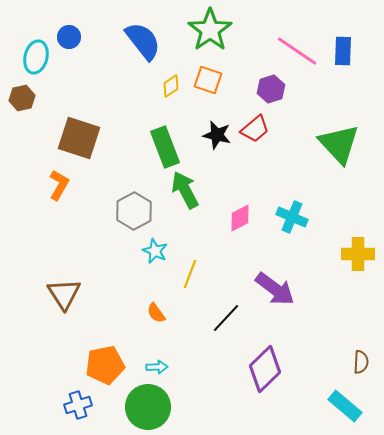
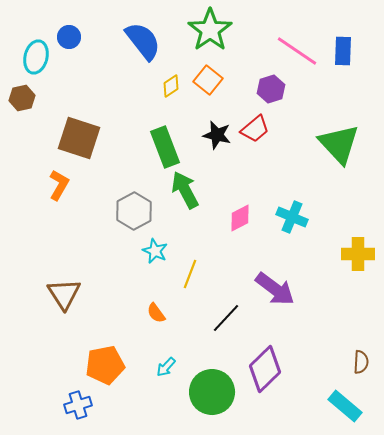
orange square: rotated 20 degrees clockwise
cyan arrow: moved 9 px right; rotated 135 degrees clockwise
green circle: moved 64 px right, 15 px up
